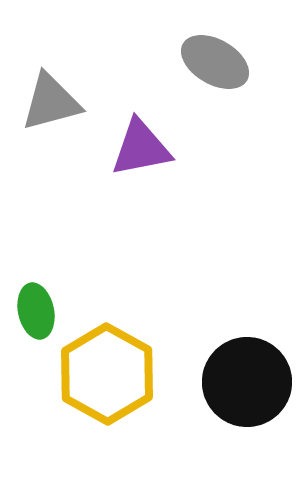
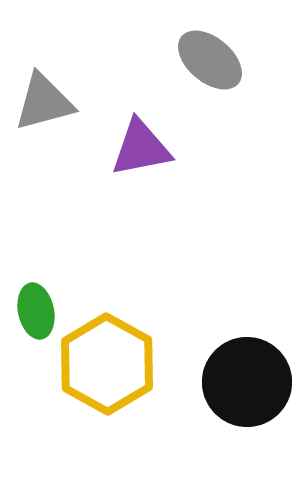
gray ellipse: moved 5 px left, 2 px up; rotated 10 degrees clockwise
gray triangle: moved 7 px left
yellow hexagon: moved 10 px up
